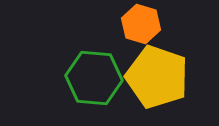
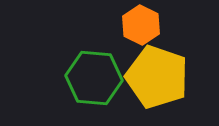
orange hexagon: moved 1 px down; rotated 9 degrees clockwise
